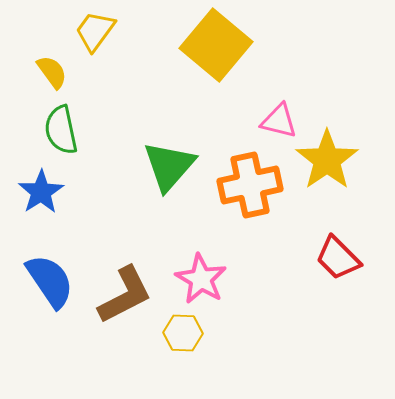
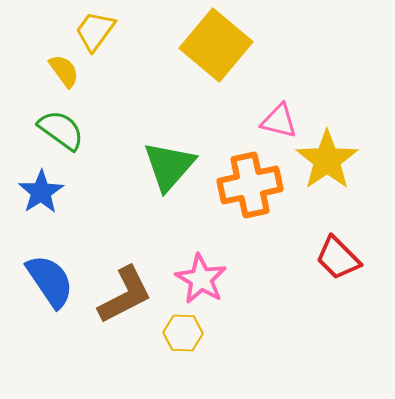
yellow semicircle: moved 12 px right, 1 px up
green semicircle: rotated 138 degrees clockwise
